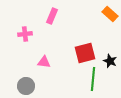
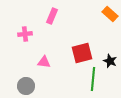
red square: moved 3 px left
